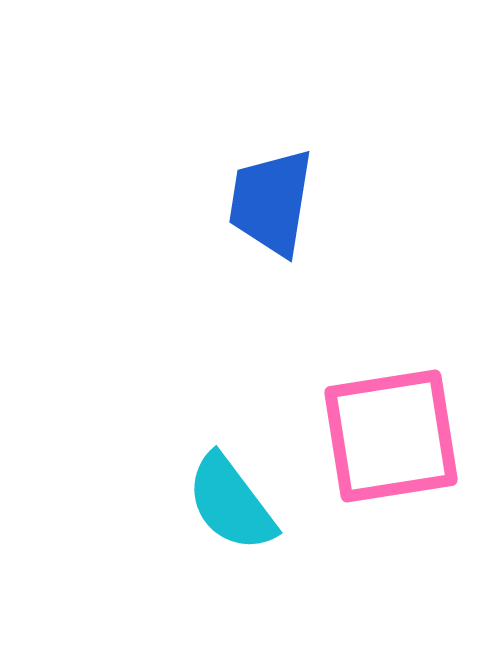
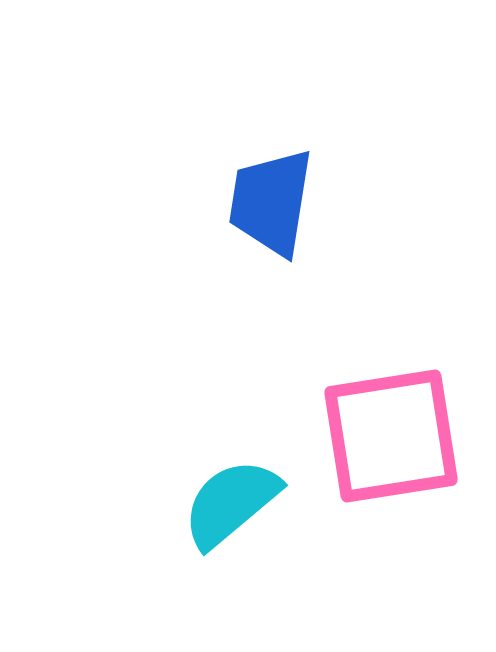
cyan semicircle: rotated 87 degrees clockwise
